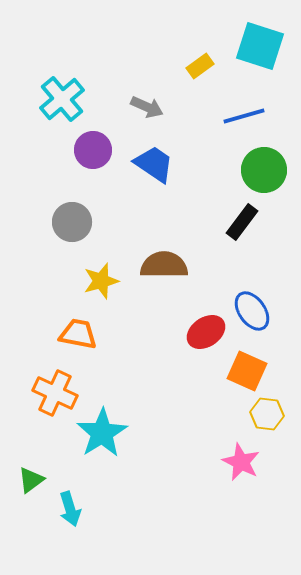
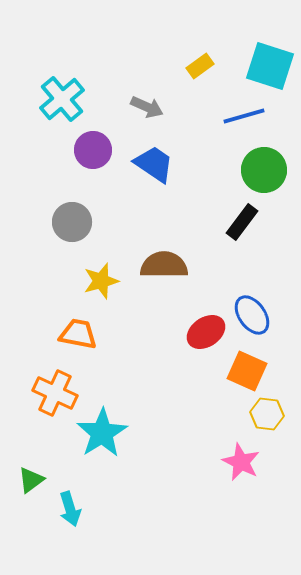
cyan square: moved 10 px right, 20 px down
blue ellipse: moved 4 px down
